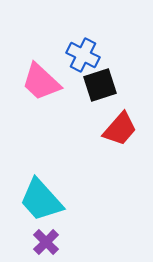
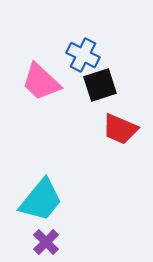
red trapezoid: rotated 72 degrees clockwise
cyan trapezoid: rotated 99 degrees counterclockwise
